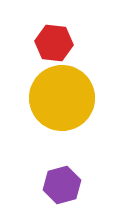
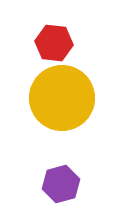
purple hexagon: moved 1 px left, 1 px up
